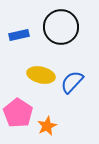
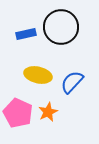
blue rectangle: moved 7 px right, 1 px up
yellow ellipse: moved 3 px left
pink pentagon: rotated 8 degrees counterclockwise
orange star: moved 1 px right, 14 px up
